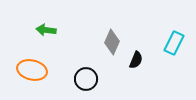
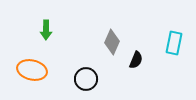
green arrow: rotated 96 degrees counterclockwise
cyan rectangle: rotated 15 degrees counterclockwise
